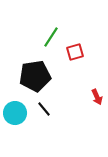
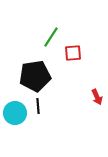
red square: moved 2 px left, 1 px down; rotated 12 degrees clockwise
black line: moved 6 px left, 3 px up; rotated 35 degrees clockwise
